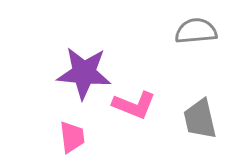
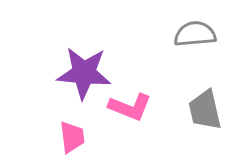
gray semicircle: moved 1 px left, 3 px down
pink L-shape: moved 4 px left, 2 px down
gray trapezoid: moved 5 px right, 9 px up
